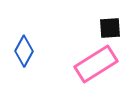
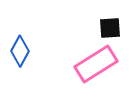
blue diamond: moved 4 px left
